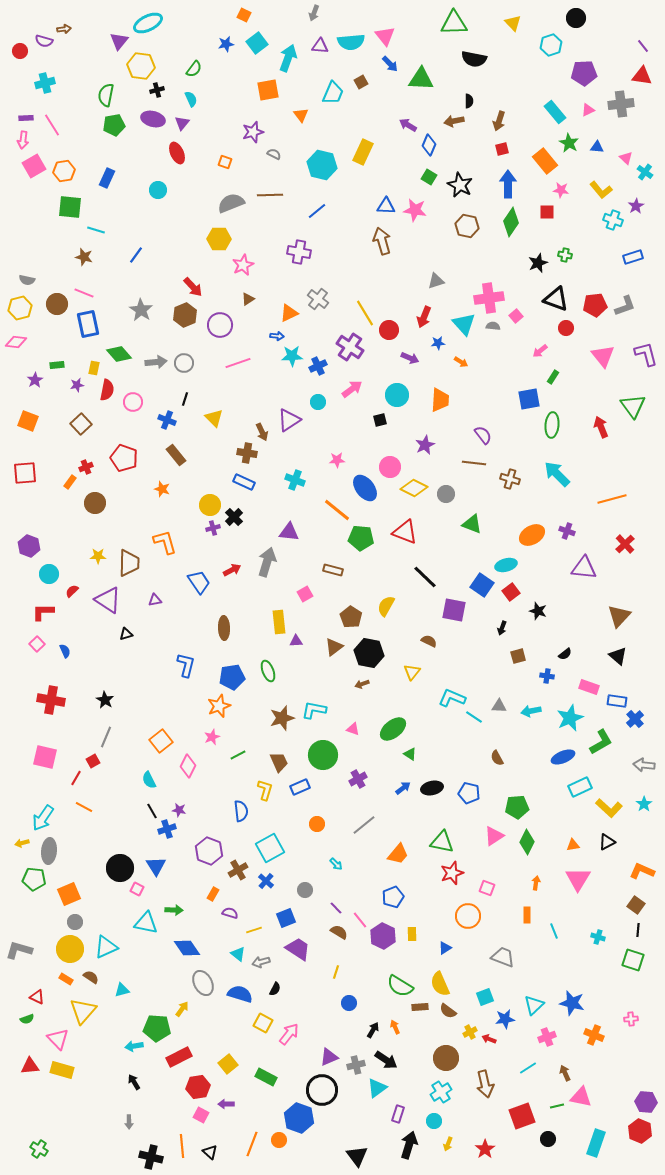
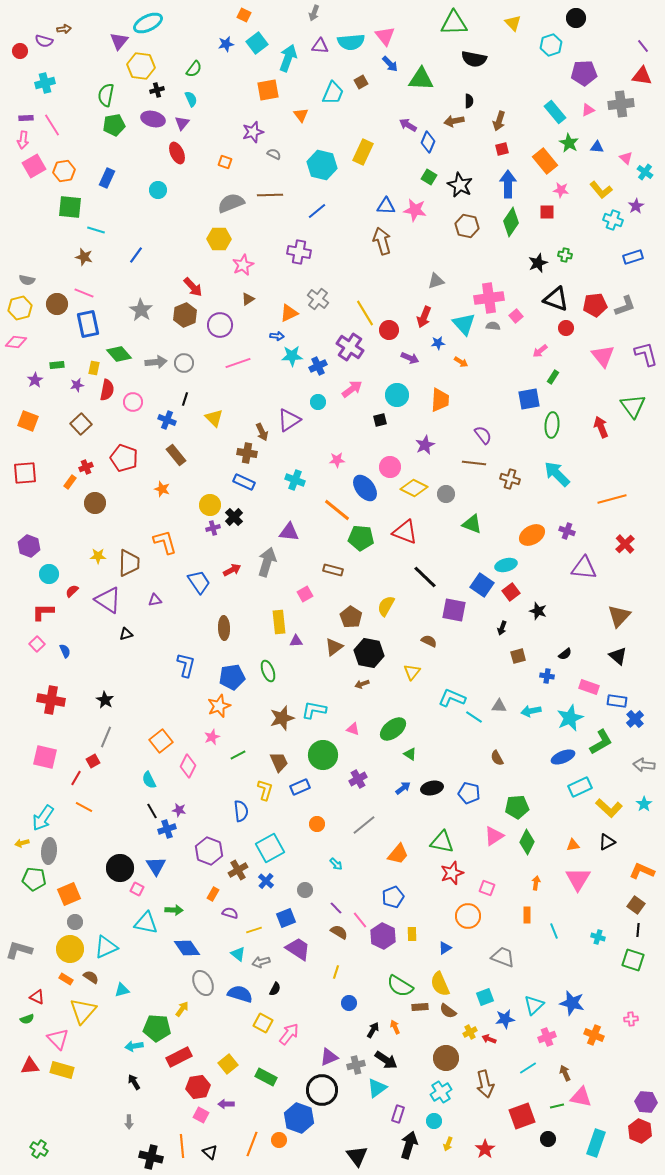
blue diamond at (429, 145): moved 1 px left, 3 px up
